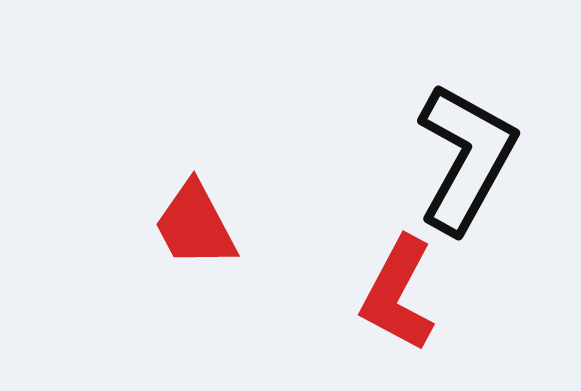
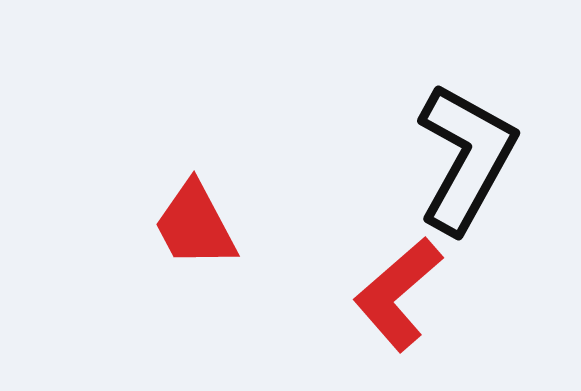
red L-shape: rotated 21 degrees clockwise
